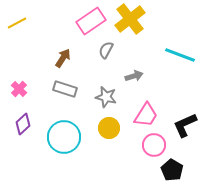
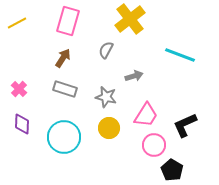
pink rectangle: moved 23 px left; rotated 40 degrees counterclockwise
purple diamond: moved 1 px left; rotated 45 degrees counterclockwise
